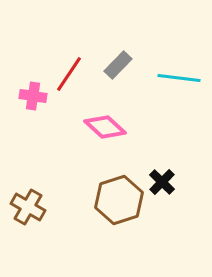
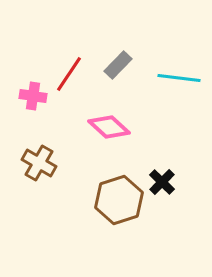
pink diamond: moved 4 px right
brown cross: moved 11 px right, 44 px up
